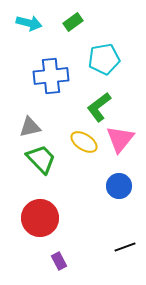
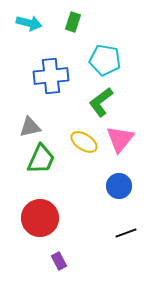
green rectangle: rotated 36 degrees counterclockwise
cyan pentagon: moved 1 px right, 1 px down; rotated 20 degrees clockwise
green L-shape: moved 2 px right, 5 px up
green trapezoid: rotated 68 degrees clockwise
black line: moved 1 px right, 14 px up
